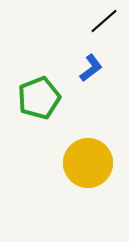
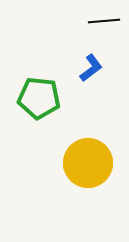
black line: rotated 36 degrees clockwise
green pentagon: rotated 27 degrees clockwise
